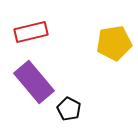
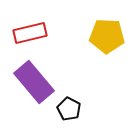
red rectangle: moved 1 px left, 1 px down
yellow pentagon: moved 7 px left, 7 px up; rotated 12 degrees clockwise
